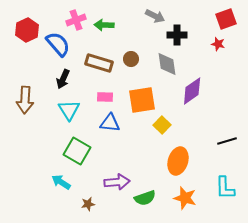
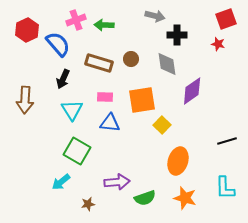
gray arrow: rotated 12 degrees counterclockwise
cyan triangle: moved 3 px right
cyan arrow: rotated 72 degrees counterclockwise
